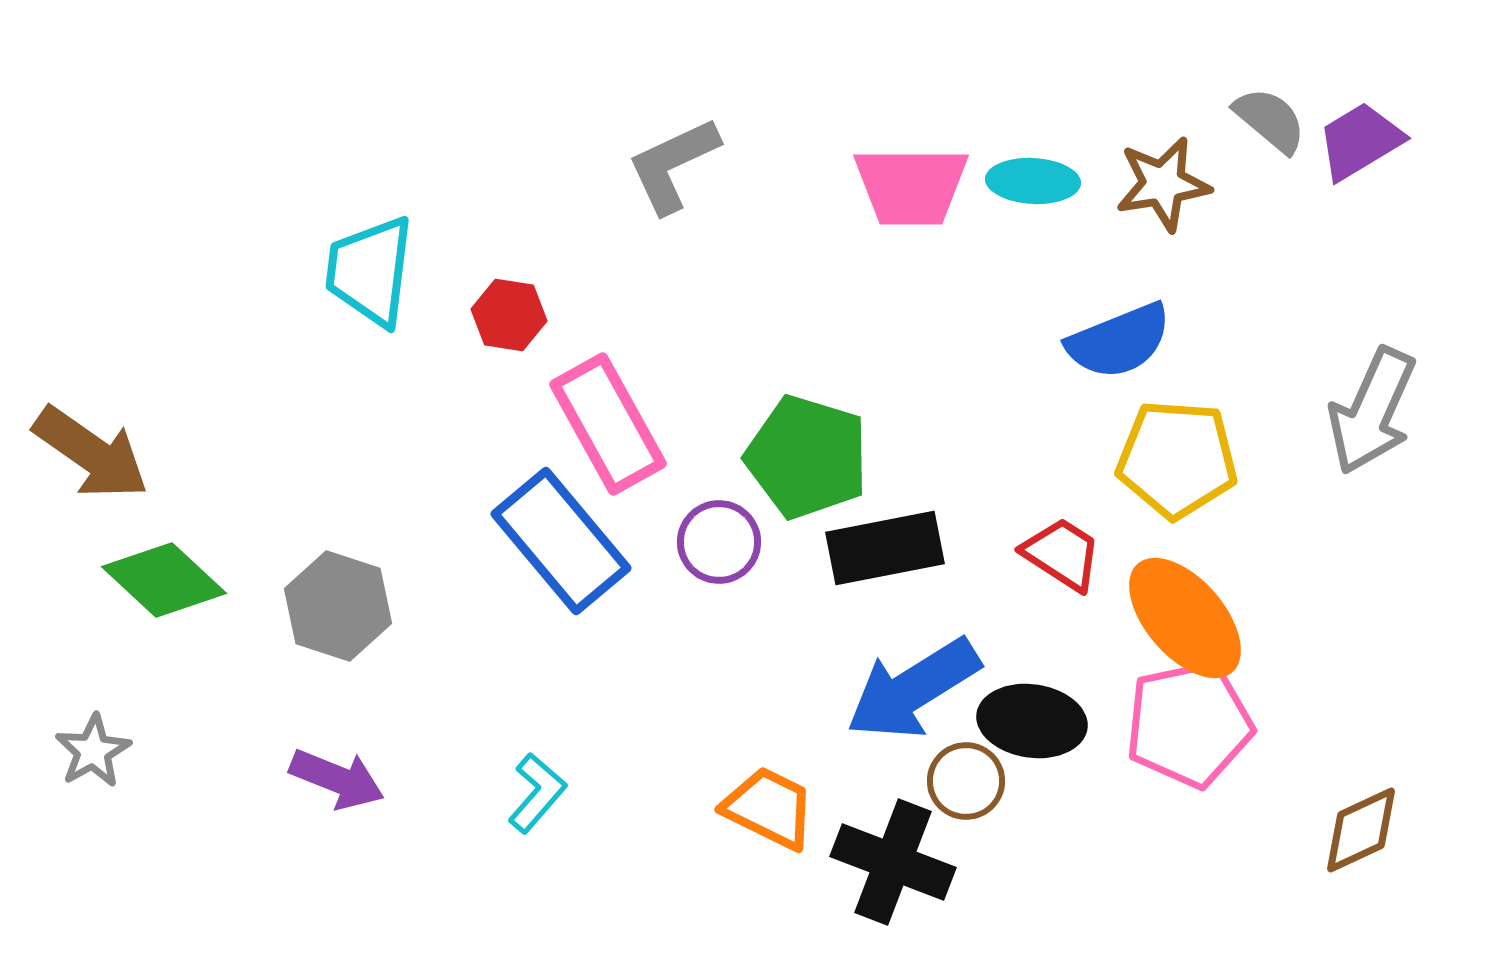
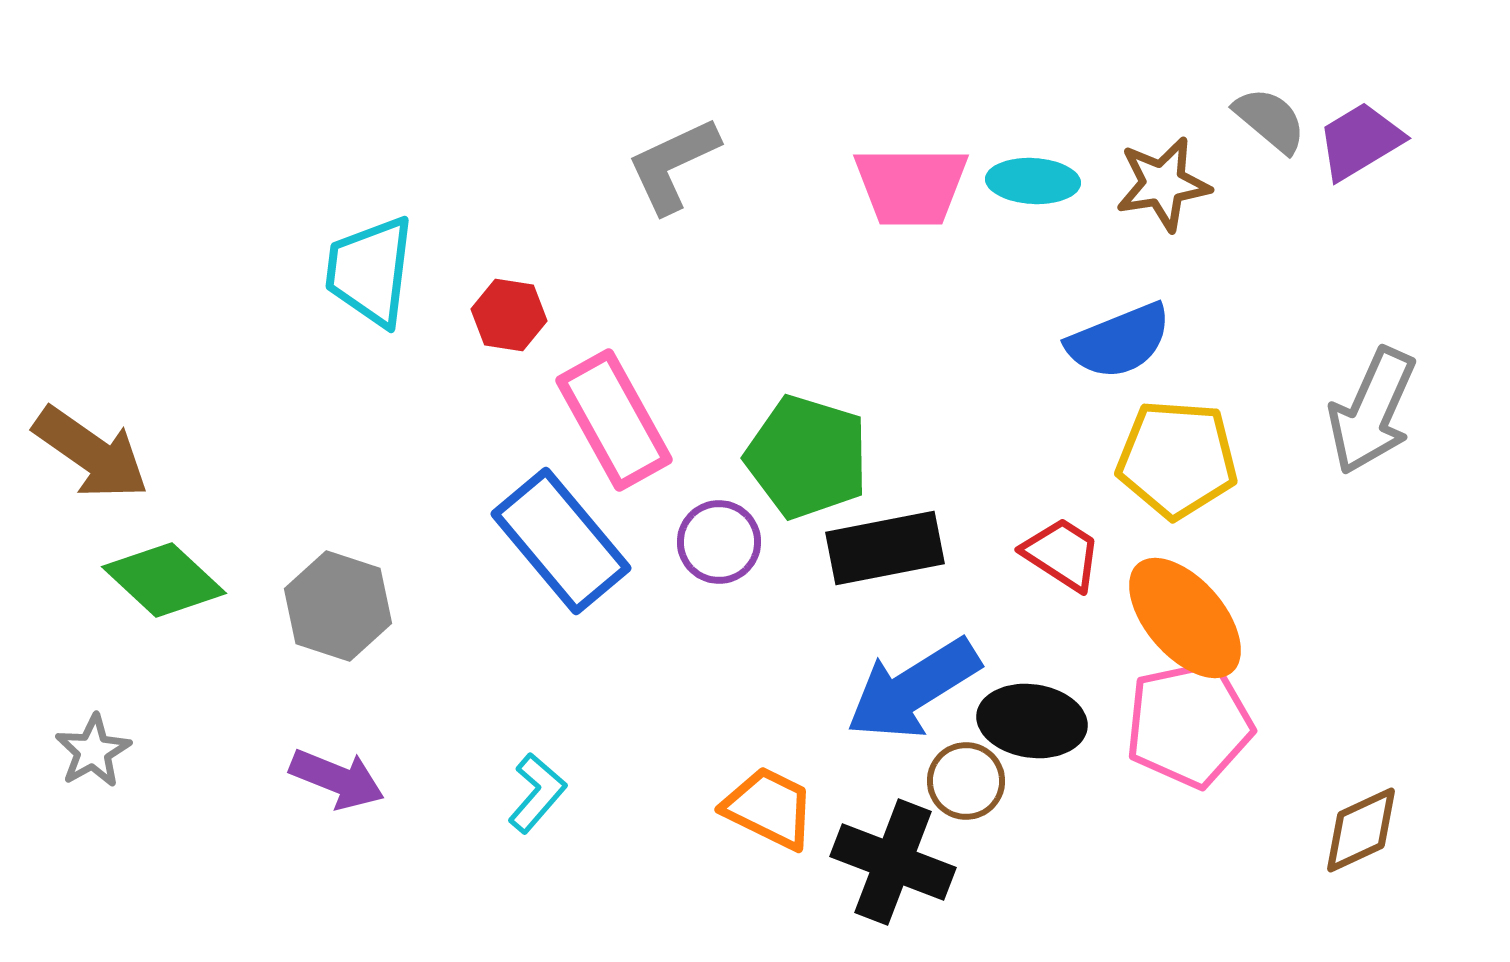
pink rectangle: moved 6 px right, 4 px up
